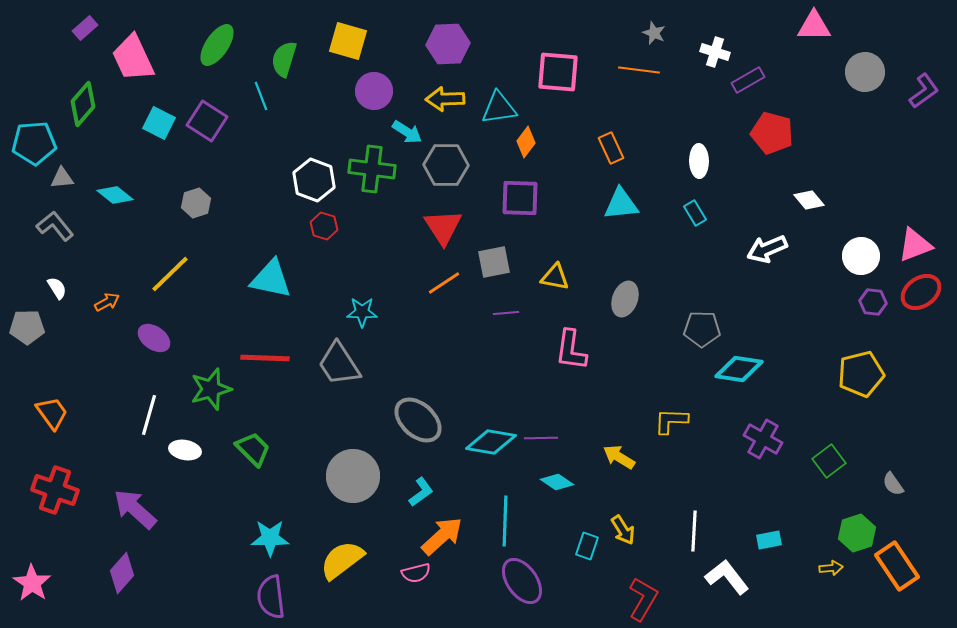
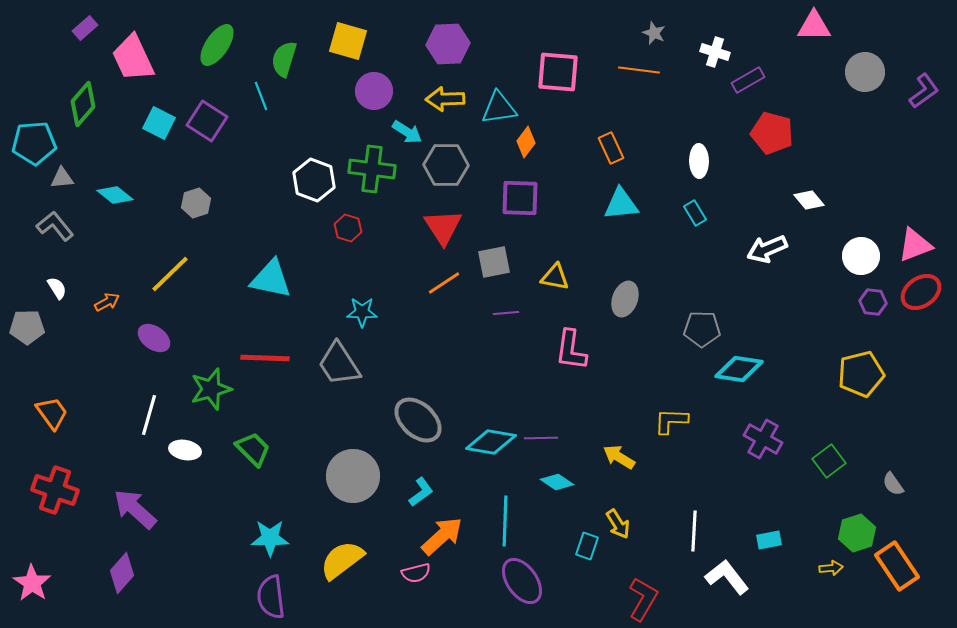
red hexagon at (324, 226): moved 24 px right, 2 px down
yellow arrow at (623, 530): moved 5 px left, 6 px up
